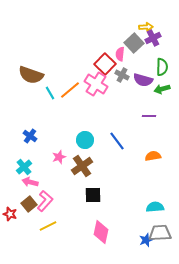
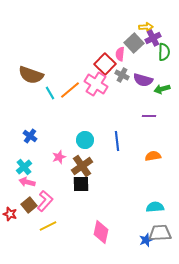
green semicircle: moved 2 px right, 15 px up
blue line: rotated 30 degrees clockwise
pink arrow: moved 3 px left
black square: moved 12 px left, 11 px up
brown square: moved 1 px down
